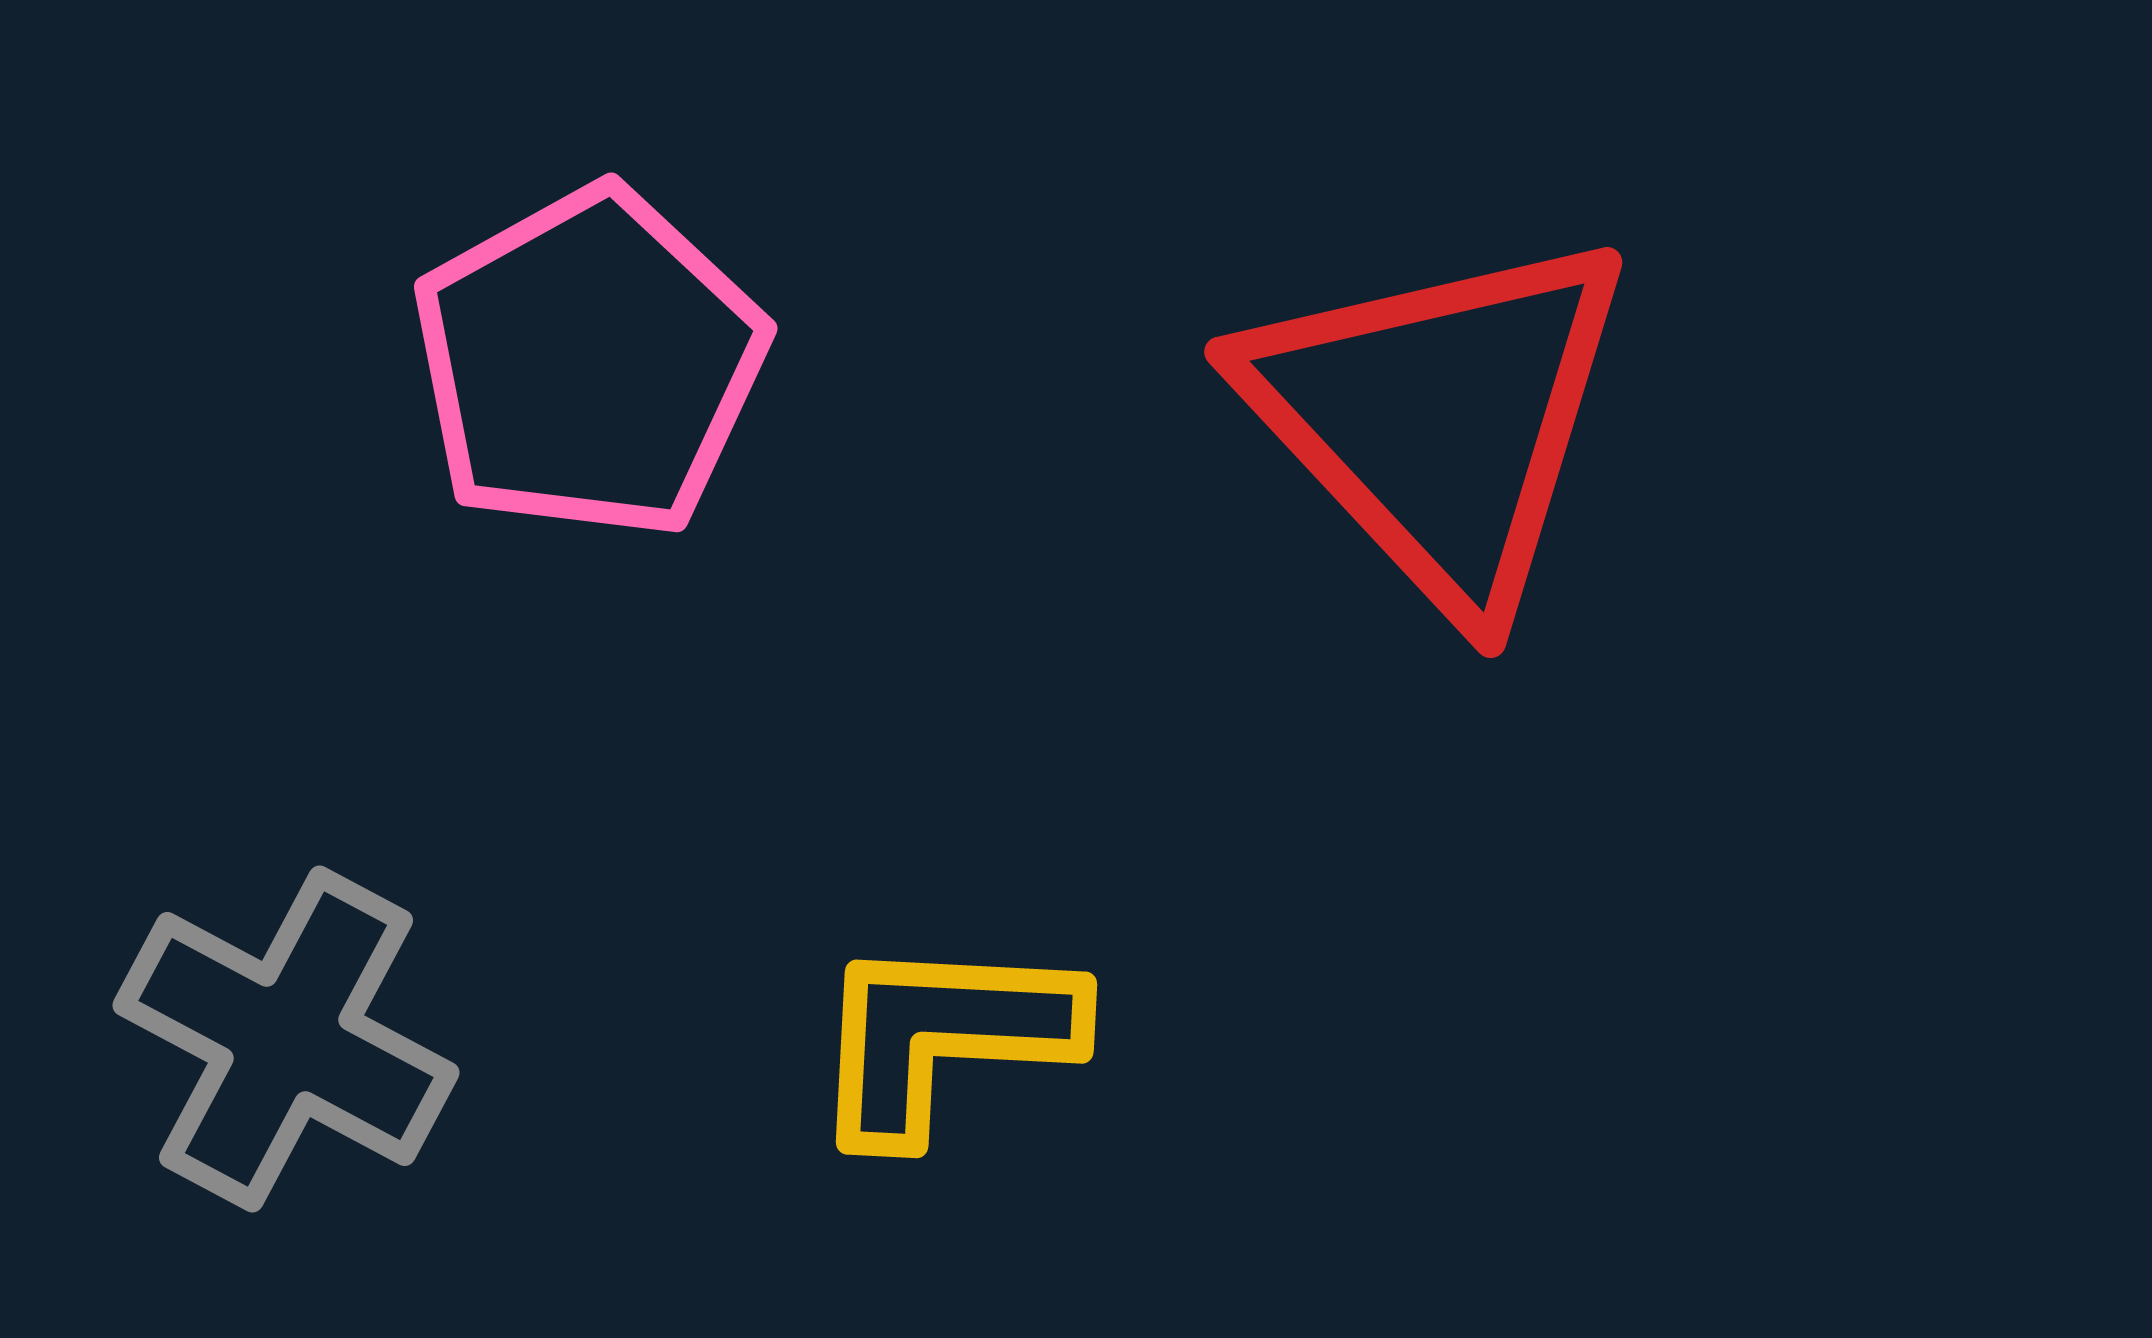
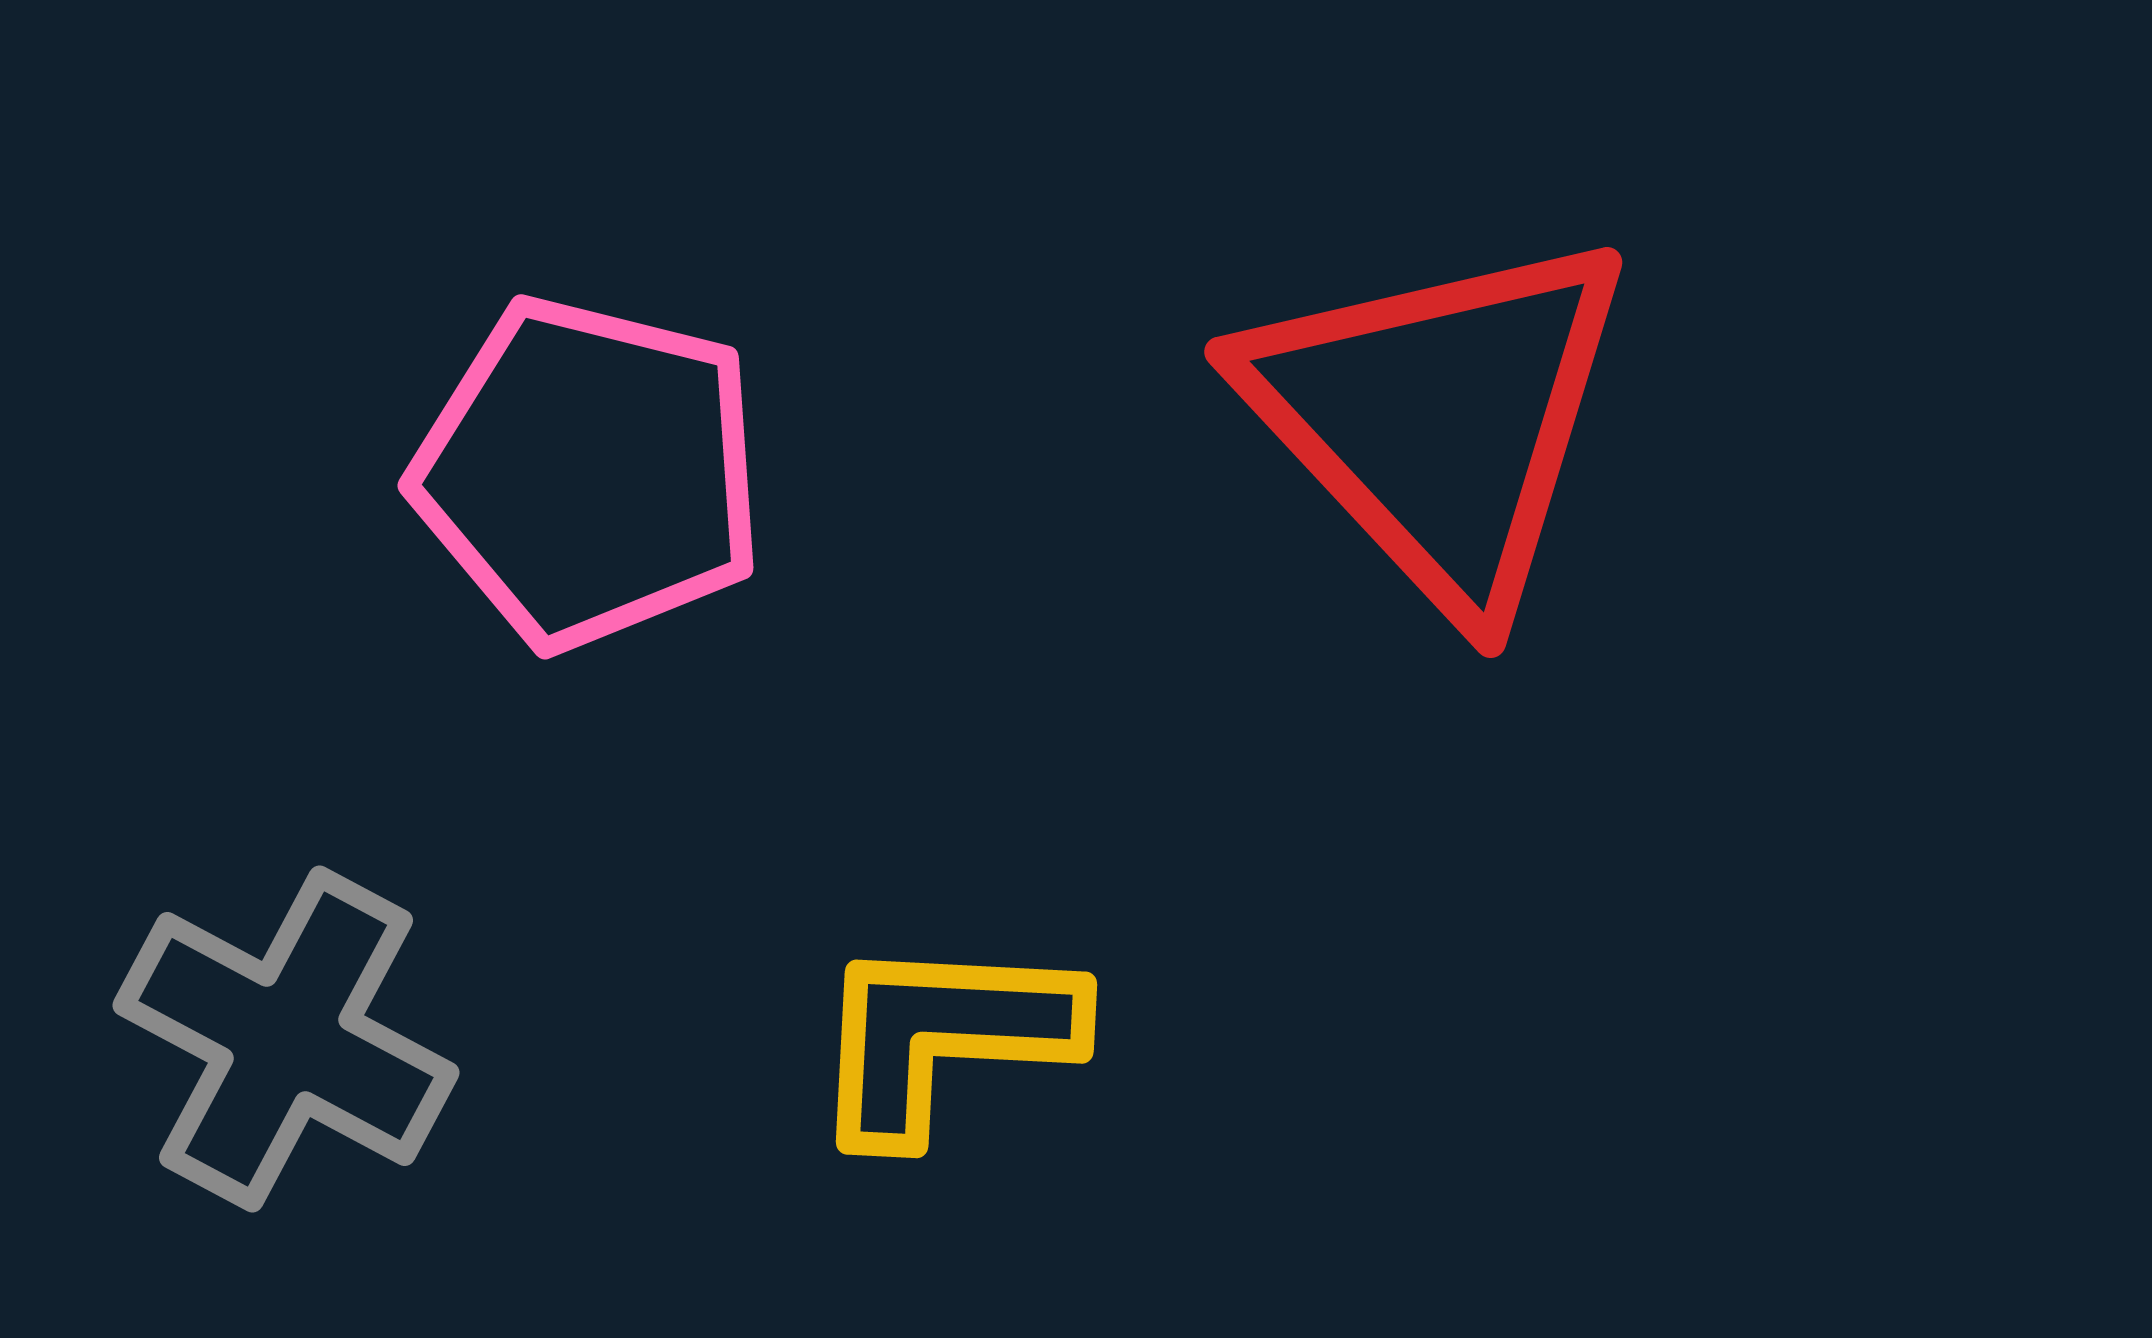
pink pentagon: moved 110 px down; rotated 29 degrees counterclockwise
